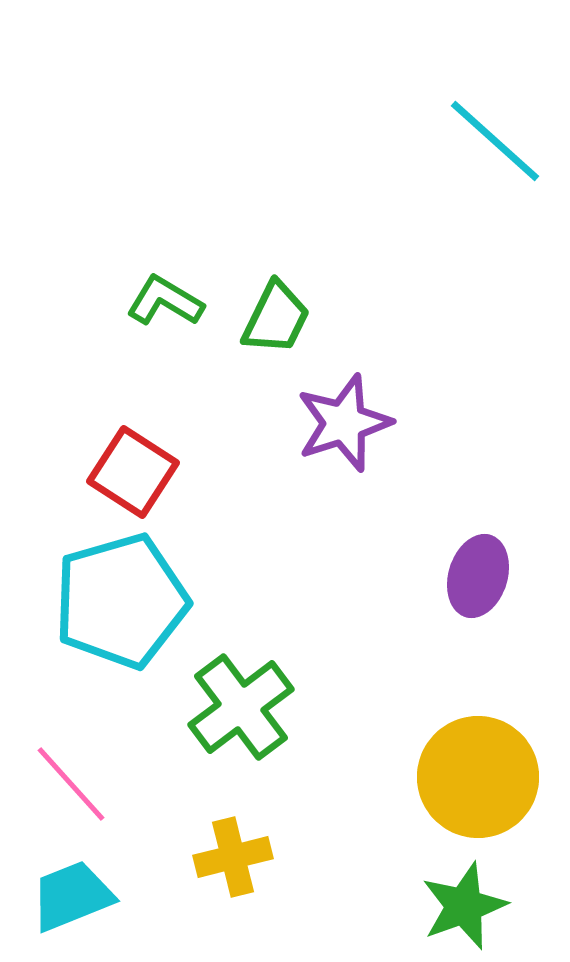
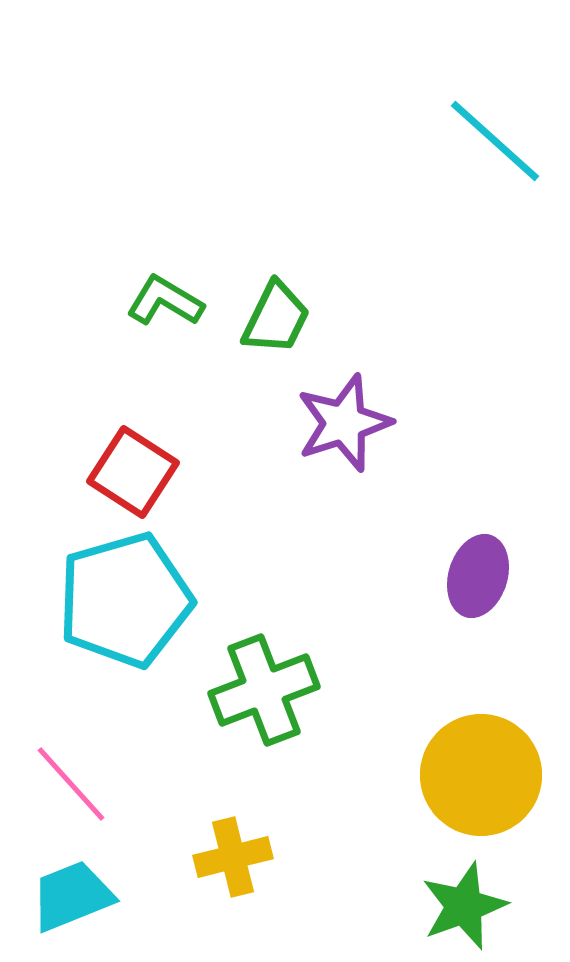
cyan pentagon: moved 4 px right, 1 px up
green cross: moved 23 px right, 17 px up; rotated 16 degrees clockwise
yellow circle: moved 3 px right, 2 px up
